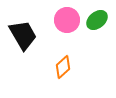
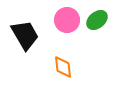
black trapezoid: moved 2 px right
orange diamond: rotated 55 degrees counterclockwise
